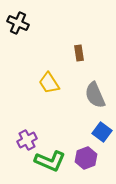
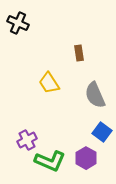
purple hexagon: rotated 10 degrees counterclockwise
